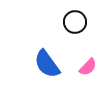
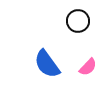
black circle: moved 3 px right, 1 px up
